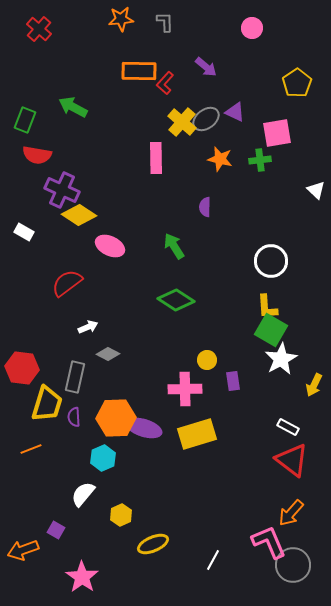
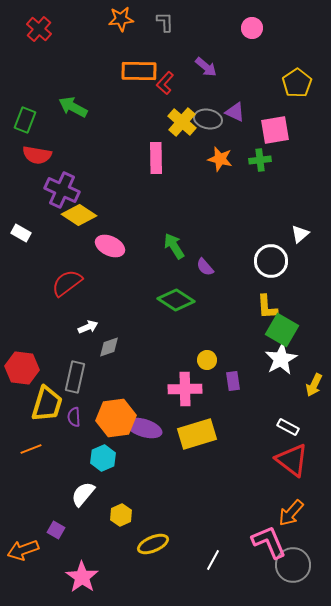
gray ellipse at (206, 119): moved 2 px right; rotated 48 degrees clockwise
pink square at (277, 133): moved 2 px left, 3 px up
white triangle at (316, 190): moved 16 px left, 44 px down; rotated 36 degrees clockwise
purple semicircle at (205, 207): moved 60 px down; rotated 42 degrees counterclockwise
white rectangle at (24, 232): moved 3 px left, 1 px down
green square at (271, 330): moved 11 px right
gray diamond at (108, 354): moved 1 px right, 7 px up; rotated 45 degrees counterclockwise
orange hexagon at (116, 418): rotated 6 degrees counterclockwise
